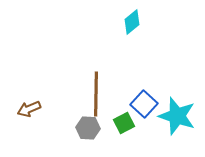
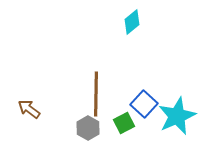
brown arrow: rotated 60 degrees clockwise
cyan star: rotated 30 degrees clockwise
gray hexagon: rotated 25 degrees clockwise
